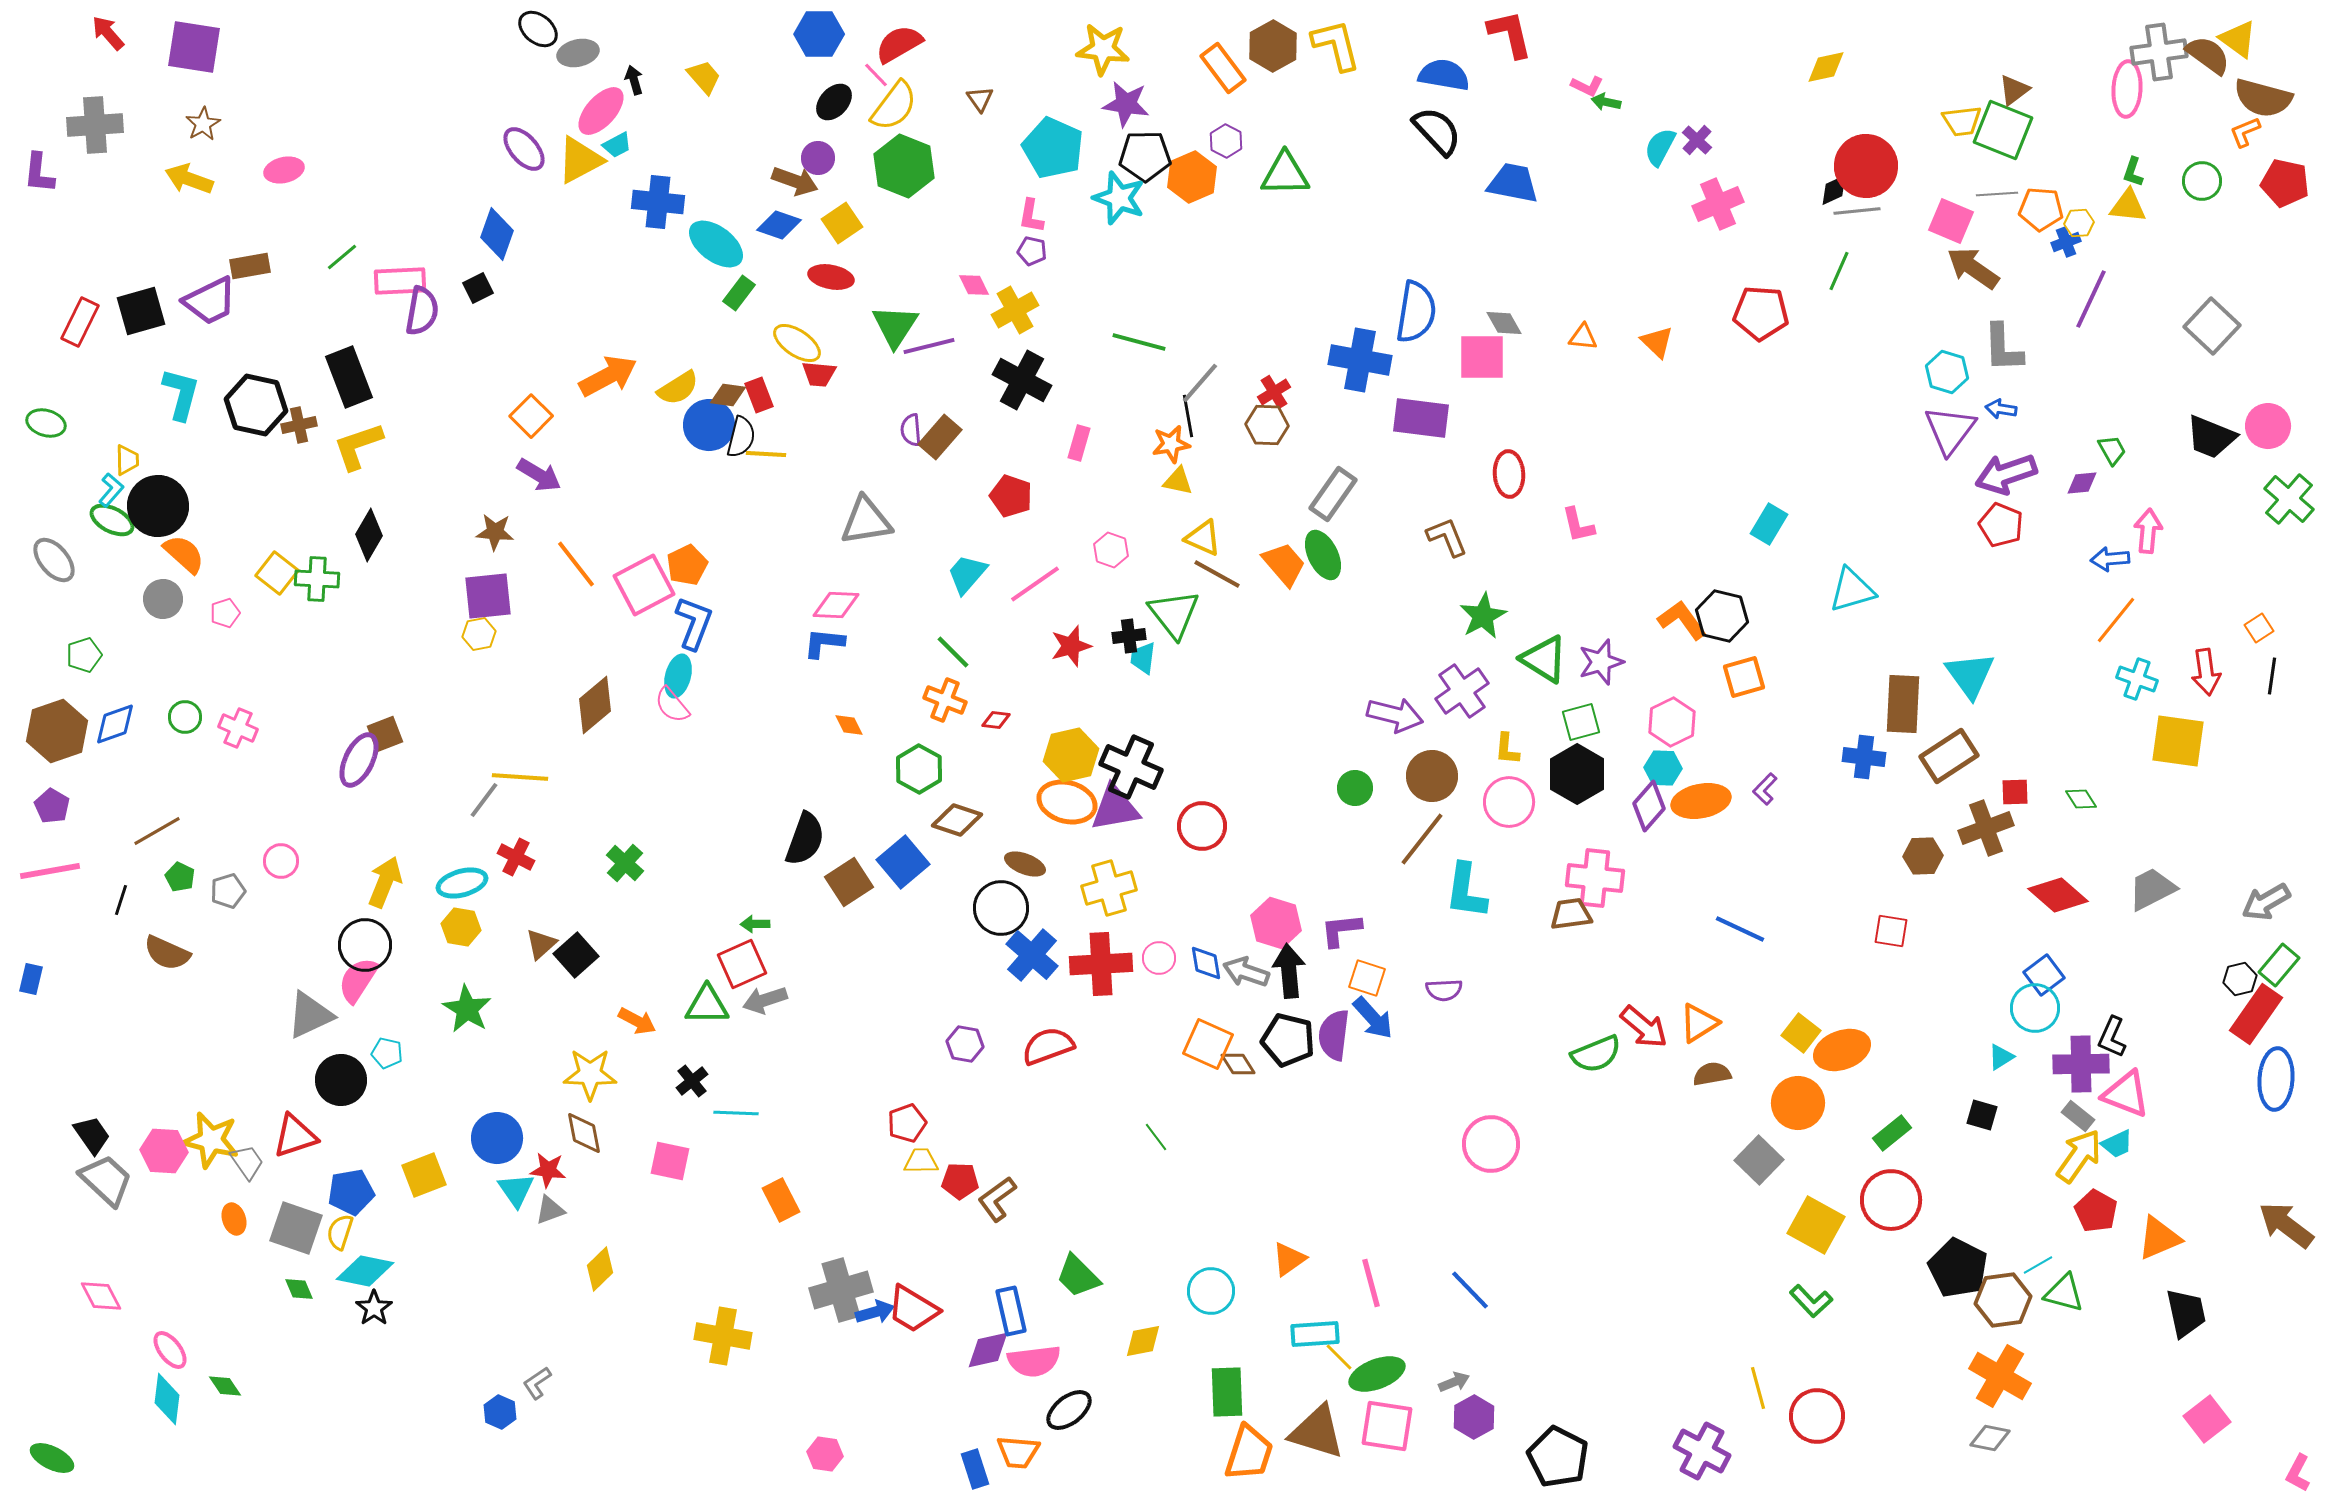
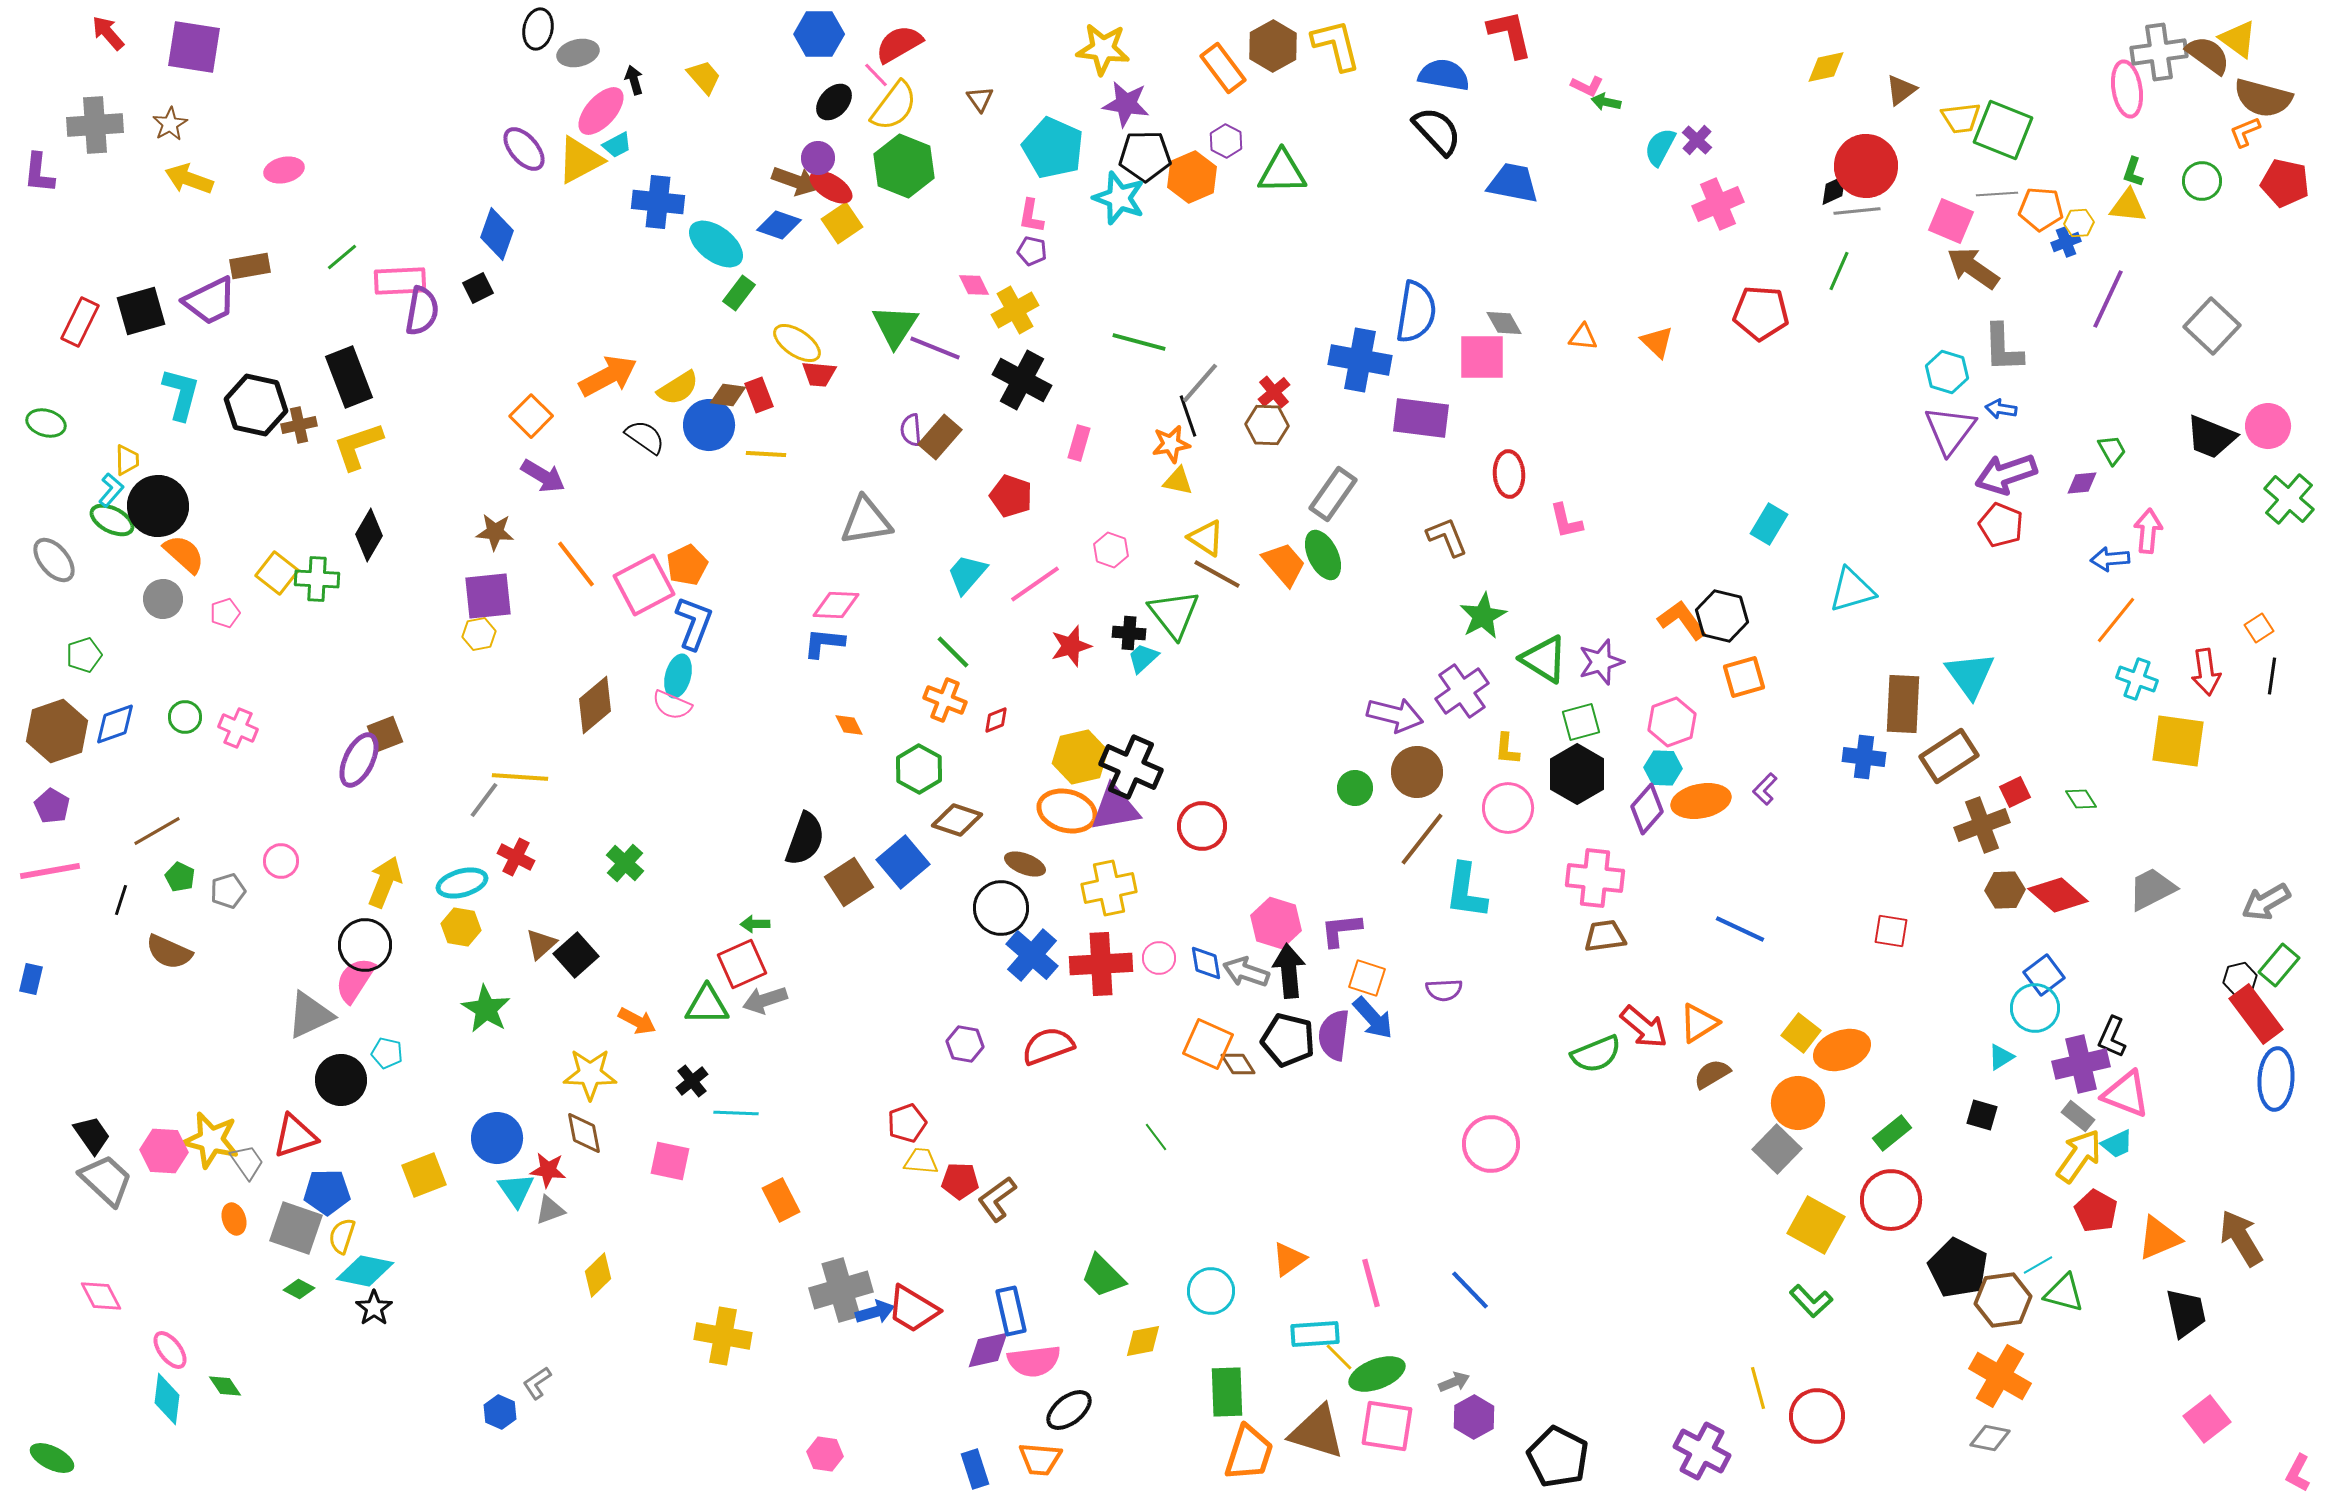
black ellipse at (538, 29): rotated 63 degrees clockwise
pink ellipse at (2127, 89): rotated 12 degrees counterclockwise
brown triangle at (2014, 90): moved 113 px left
yellow trapezoid at (1962, 121): moved 1 px left, 3 px up
brown star at (203, 124): moved 33 px left
green triangle at (1285, 174): moved 3 px left, 2 px up
red ellipse at (831, 277): moved 90 px up; rotated 21 degrees clockwise
purple line at (2091, 299): moved 17 px right
purple line at (929, 346): moved 6 px right, 2 px down; rotated 36 degrees clockwise
red cross at (1274, 392): rotated 8 degrees counterclockwise
black line at (1188, 416): rotated 9 degrees counterclockwise
black semicircle at (741, 437): moved 96 px left; rotated 69 degrees counterclockwise
purple arrow at (539, 475): moved 4 px right, 1 px down
pink L-shape at (1578, 525): moved 12 px left, 4 px up
yellow triangle at (1203, 538): moved 3 px right; rotated 9 degrees clockwise
black cross at (1129, 636): moved 3 px up; rotated 12 degrees clockwise
cyan trapezoid at (1143, 658): rotated 40 degrees clockwise
pink semicircle at (672, 705): rotated 27 degrees counterclockwise
red diamond at (996, 720): rotated 28 degrees counterclockwise
pink hexagon at (1672, 722): rotated 6 degrees clockwise
yellow hexagon at (1071, 755): moved 9 px right, 2 px down
brown circle at (1432, 776): moved 15 px left, 4 px up
red square at (2015, 792): rotated 24 degrees counterclockwise
orange ellipse at (1067, 802): moved 9 px down
pink circle at (1509, 802): moved 1 px left, 6 px down
purple diamond at (1649, 806): moved 2 px left, 3 px down
brown cross at (1986, 828): moved 4 px left, 3 px up
brown hexagon at (1923, 856): moved 82 px right, 34 px down
yellow cross at (1109, 888): rotated 4 degrees clockwise
brown trapezoid at (1571, 914): moved 34 px right, 22 px down
brown semicircle at (167, 953): moved 2 px right, 1 px up
pink semicircle at (358, 980): moved 3 px left
green star at (467, 1009): moved 19 px right
red rectangle at (2256, 1014): rotated 72 degrees counterclockwise
purple cross at (2081, 1064): rotated 12 degrees counterclockwise
brown semicircle at (1712, 1074): rotated 21 degrees counterclockwise
gray square at (1759, 1160): moved 18 px right, 11 px up
yellow trapezoid at (921, 1161): rotated 6 degrees clockwise
blue pentagon at (351, 1192): moved 24 px left; rotated 9 degrees clockwise
brown arrow at (2286, 1225): moved 45 px left, 13 px down; rotated 22 degrees clockwise
yellow semicircle at (340, 1232): moved 2 px right, 4 px down
yellow diamond at (600, 1269): moved 2 px left, 6 px down
green trapezoid at (1078, 1276): moved 25 px right
green diamond at (299, 1289): rotated 40 degrees counterclockwise
orange trapezoid at (1018, 1452): moved 22 px right, 7 px down
